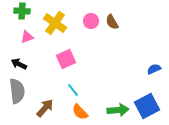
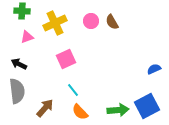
yellow cross: rotated 30 degrees clockwise
